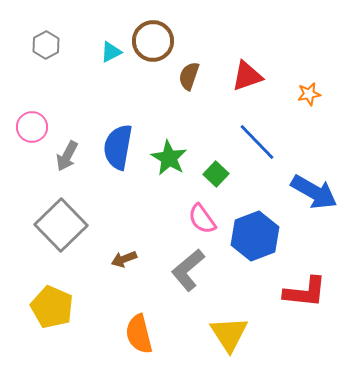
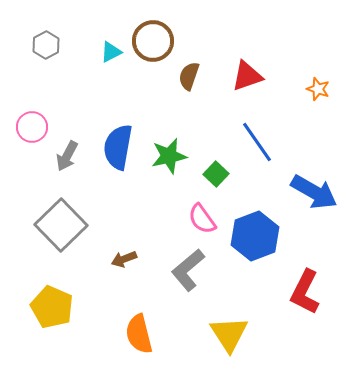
orange star: moved 9 px right, 5 px up; rotated 30 degrees clockwise
blue line: rotated 9 degrees clockwise
green star: moved 2 px up; rotated 30 degrees clockwise
red L-shape: rotated 111 degrees clockwise
